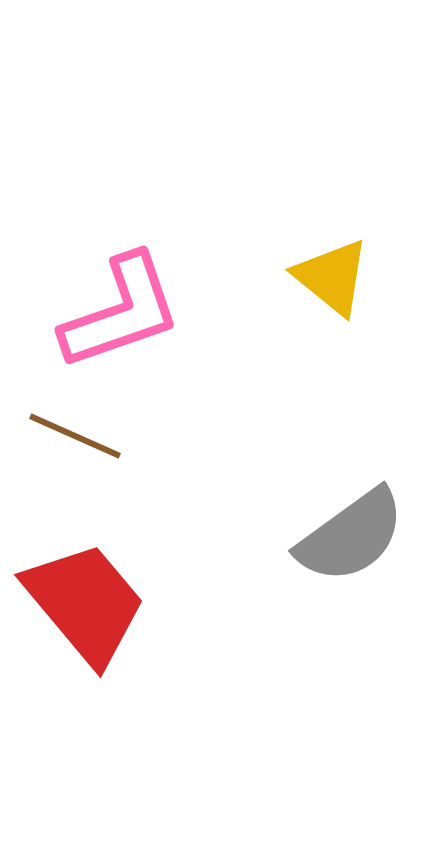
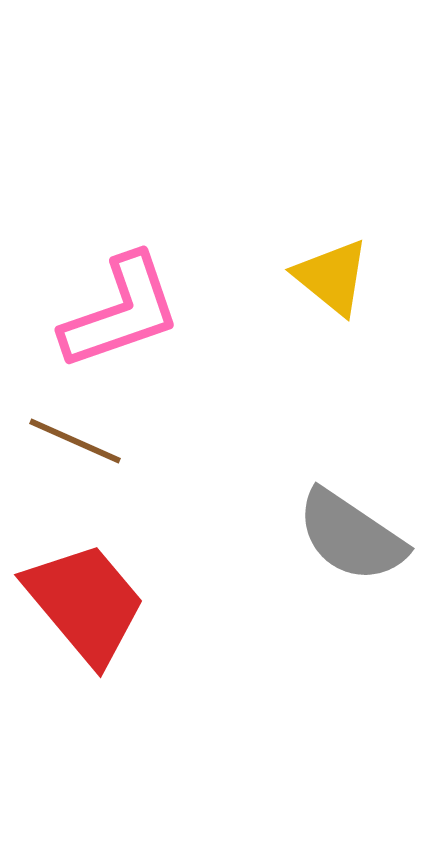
brown line: moved 5 px down
gray semicircle: rotated 70 degrees clockwise
